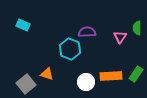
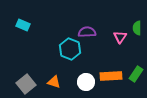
orange triangle: moved 7 px right, 8 px down
